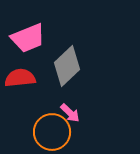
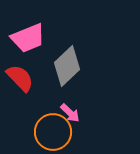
red semicircle: rotated 52 degrees clockwise
orange circle: moved 1 px right
